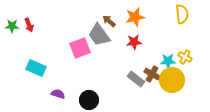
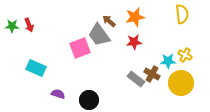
yellow cross: moved 2 px up
yellow circle: moved 9 px right, 3 px down
